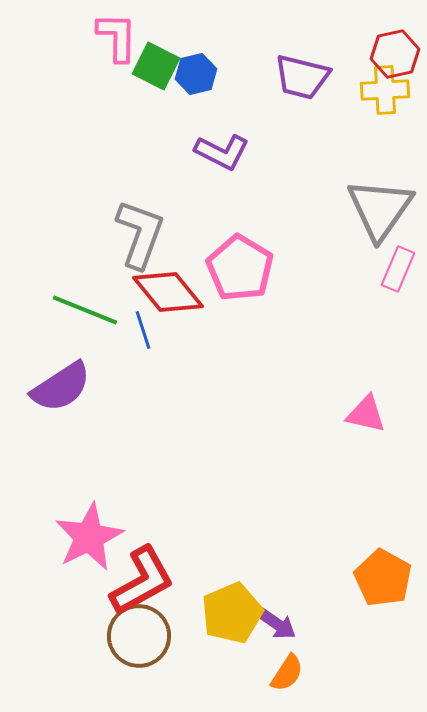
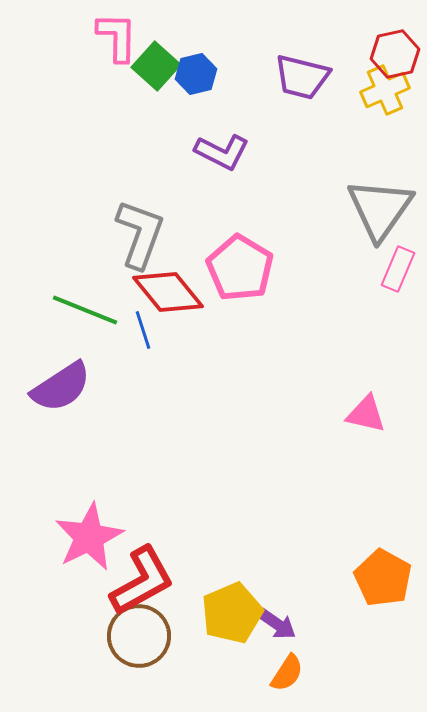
green square: rotated 15 degrees clockwise
yellow cross: rotated 21 degrees counterclockwise
